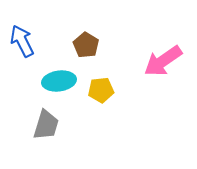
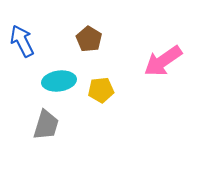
brown pentagon: moved 3 px right, 6 px up
